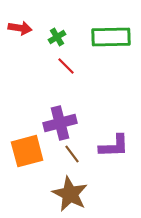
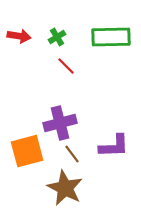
red arrow: moved 1 px left, 8 px down
brown star: moved 5 px left, 6 px up
